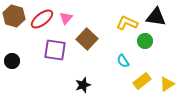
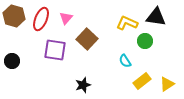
red ellipse: moved 1 px left; rotated 30 degrees counterclockwise
cyan semicircle: moved 2 px right
